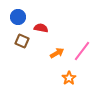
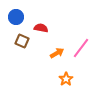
blue circle: moved 2 px left
pink line: moved 1 px left, 3 px up
orange star: moved 3 px left, 1 px down
